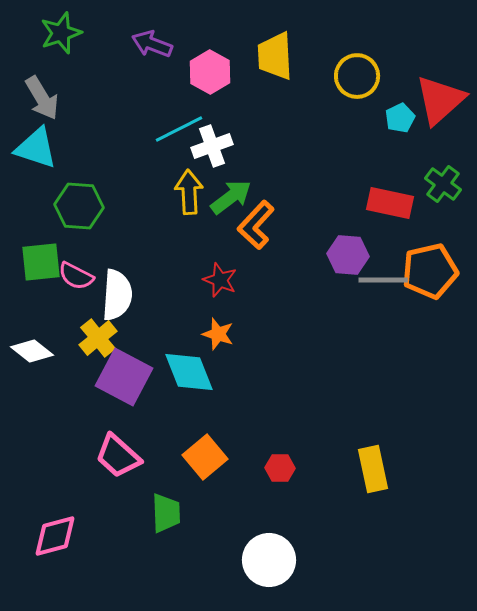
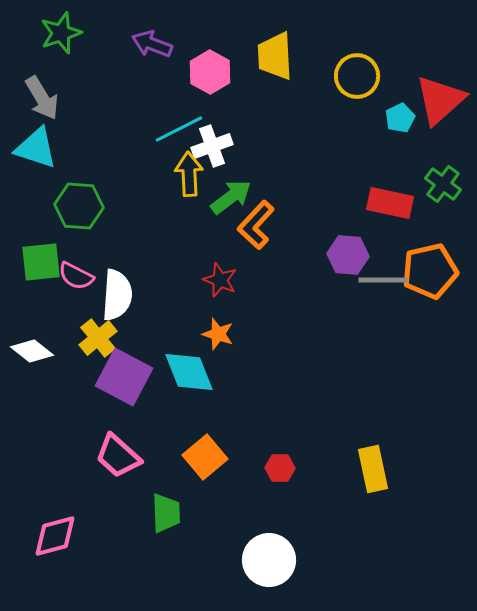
yellow arrow: moved 18 px up
